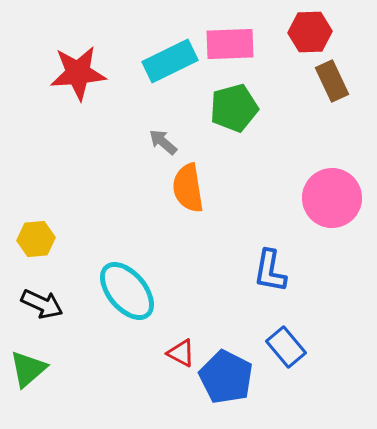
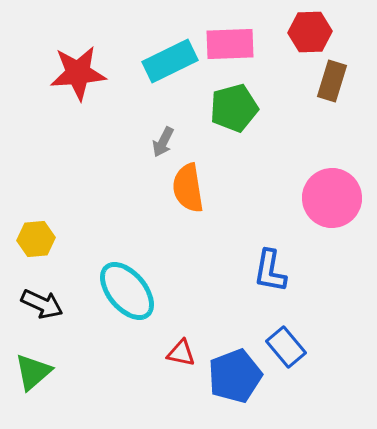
brown rectangle: rotated 42 degrees clockwise
gray arrow: rotated 104 degrees counterclockwise
red triangle: rotated 16 degrees counterclockwise
green triangle: moved 5 px right, 3 px down
blue pentagon: moved 9 px right, 1 px up; rotated 24 degrees clockwise
